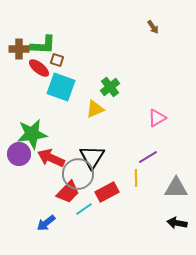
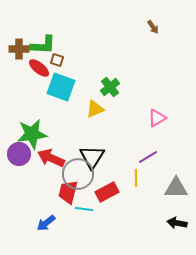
red trapezoid: rotated 150 degrees clockwise
cyan line: rotated 42 degrees clockwise
